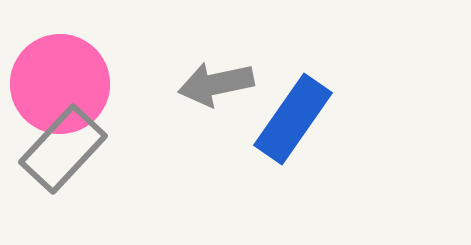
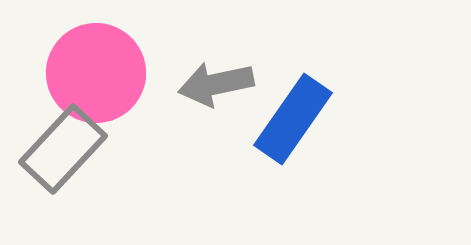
pink circle: moved 36 px right, 11 px up
